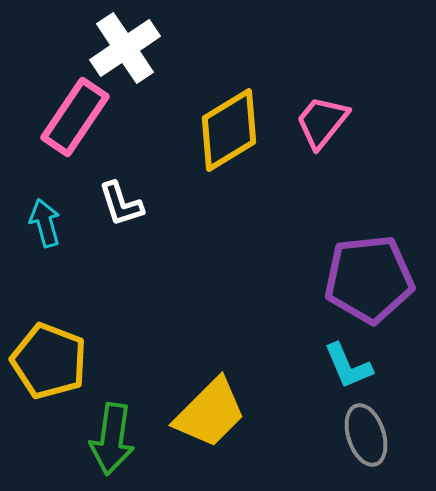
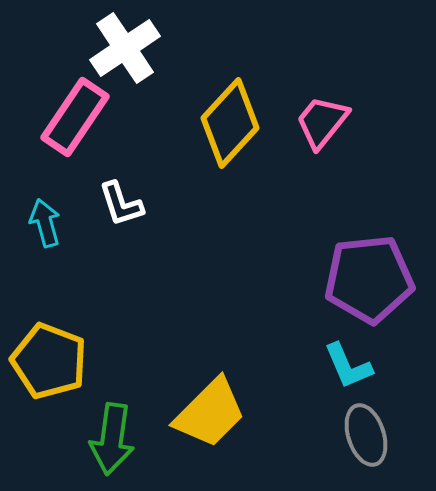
yellow diamond: moved 1 px right, 7 px up; rotated 16 degrees counterclockwise
